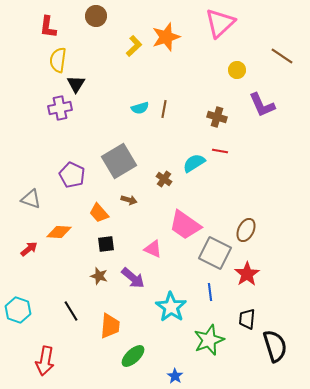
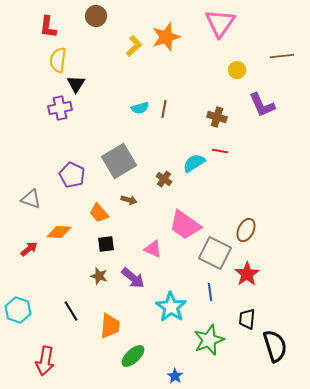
pink triangle at (220, 23): rotated 12 degrees counterclockwise
brown line at (282, 56): rotated 40 degrees counterclockwise
